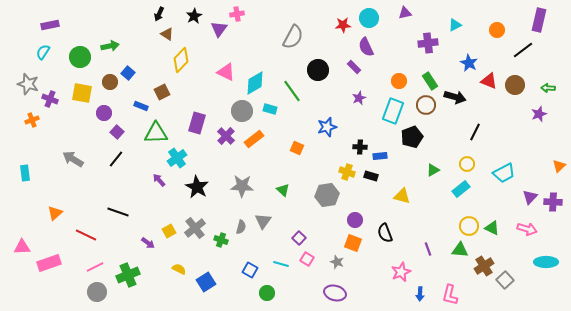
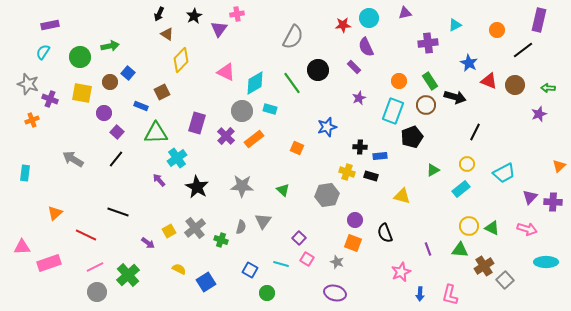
green line at (292, 91): moved 8 px up
cyan rectangle at (25, 173): rotated 14 degrees clockwise
green cross at (128, 275): rotated 20 degrees counterclockwise
